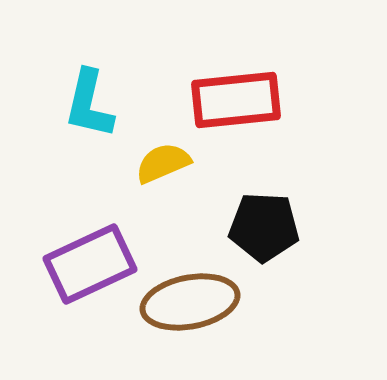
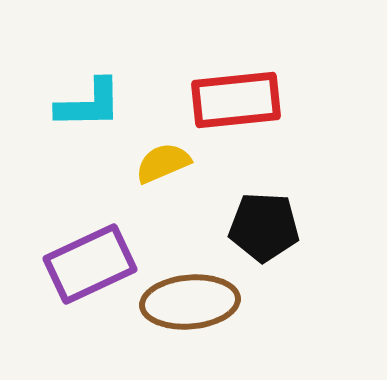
cyan L-shape: rotated 104 degrees counterclockwise
brown ellipse: rotated 6 degrees clockwise
